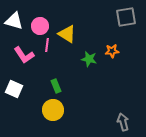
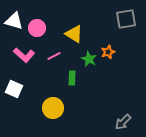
gray square: moved 2 px down
pink circle: moved 3 px left, 2 px down
yellow triangle: moved 7 px right
pink line: moved 7 px right, 11 px down; rotated 56 degrees clockwise
orange star: moved 4 px left, 1 px down; rotated 16 degrees counterclockwise
pink L-shape: rotated 15 degrees counterclockwise
green star: rotated 14 degrees clockwise
green rectangle: moved 16 px right, 8 px up; rotated 24 degrees clockwise
yellow circle: moved 2 px up
gray arrow: rotated 120 degrees counterclockwise
